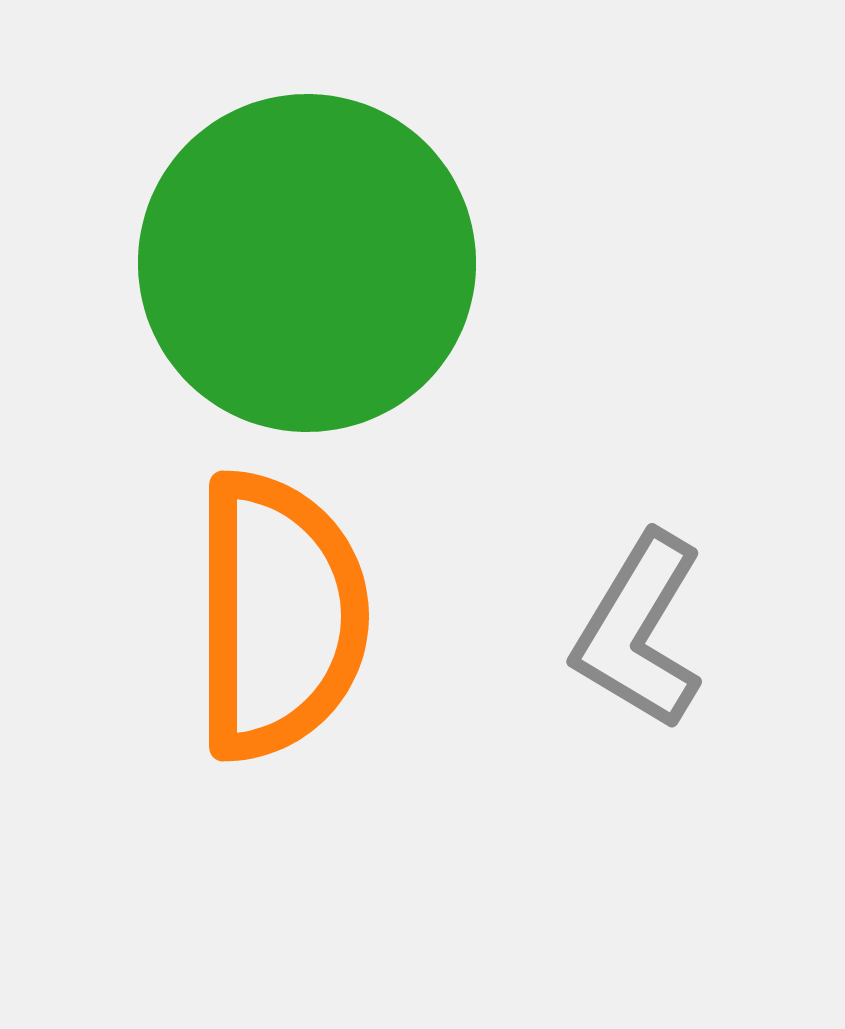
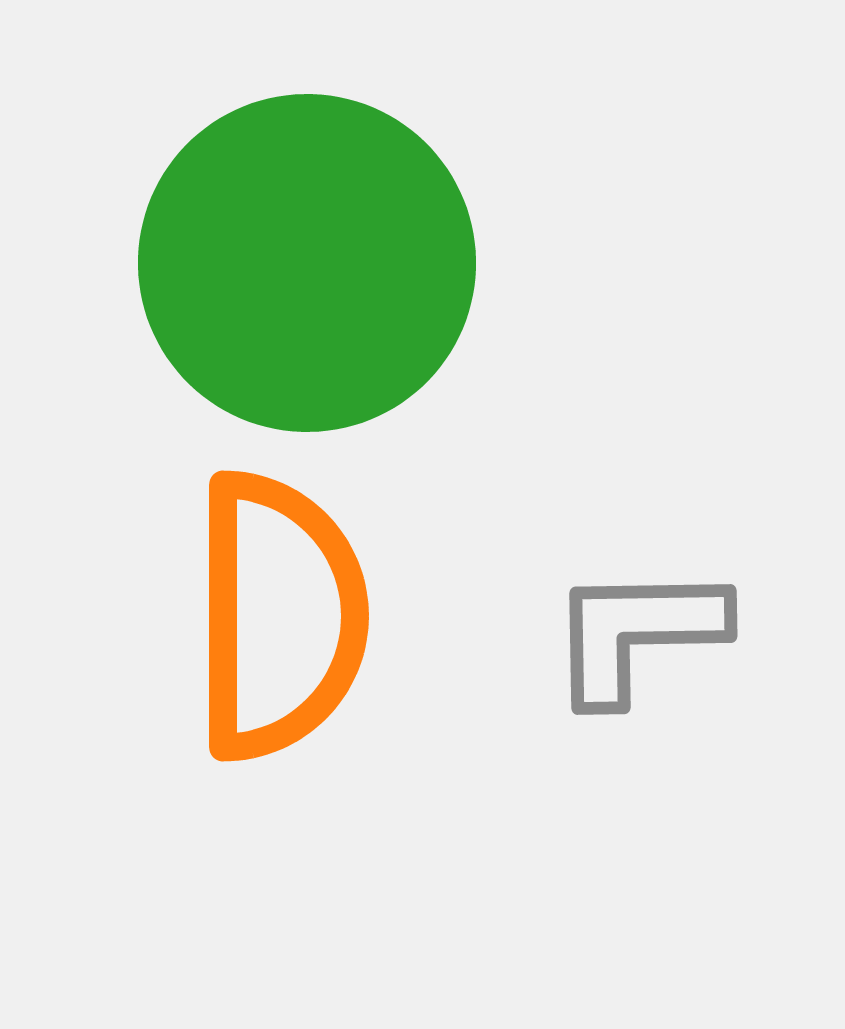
gray L-shape: moved 2 px left, 2 px down; rotated 58 degrees clockwise
